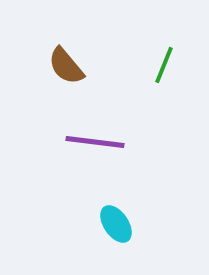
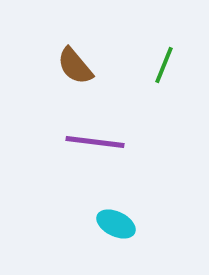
brown semicircle: moved 9 px right
cyan ellipse: rotated 30 degrees counterclockwise
